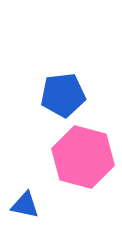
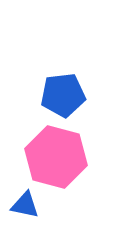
pink hexagon: moved 27 px left
